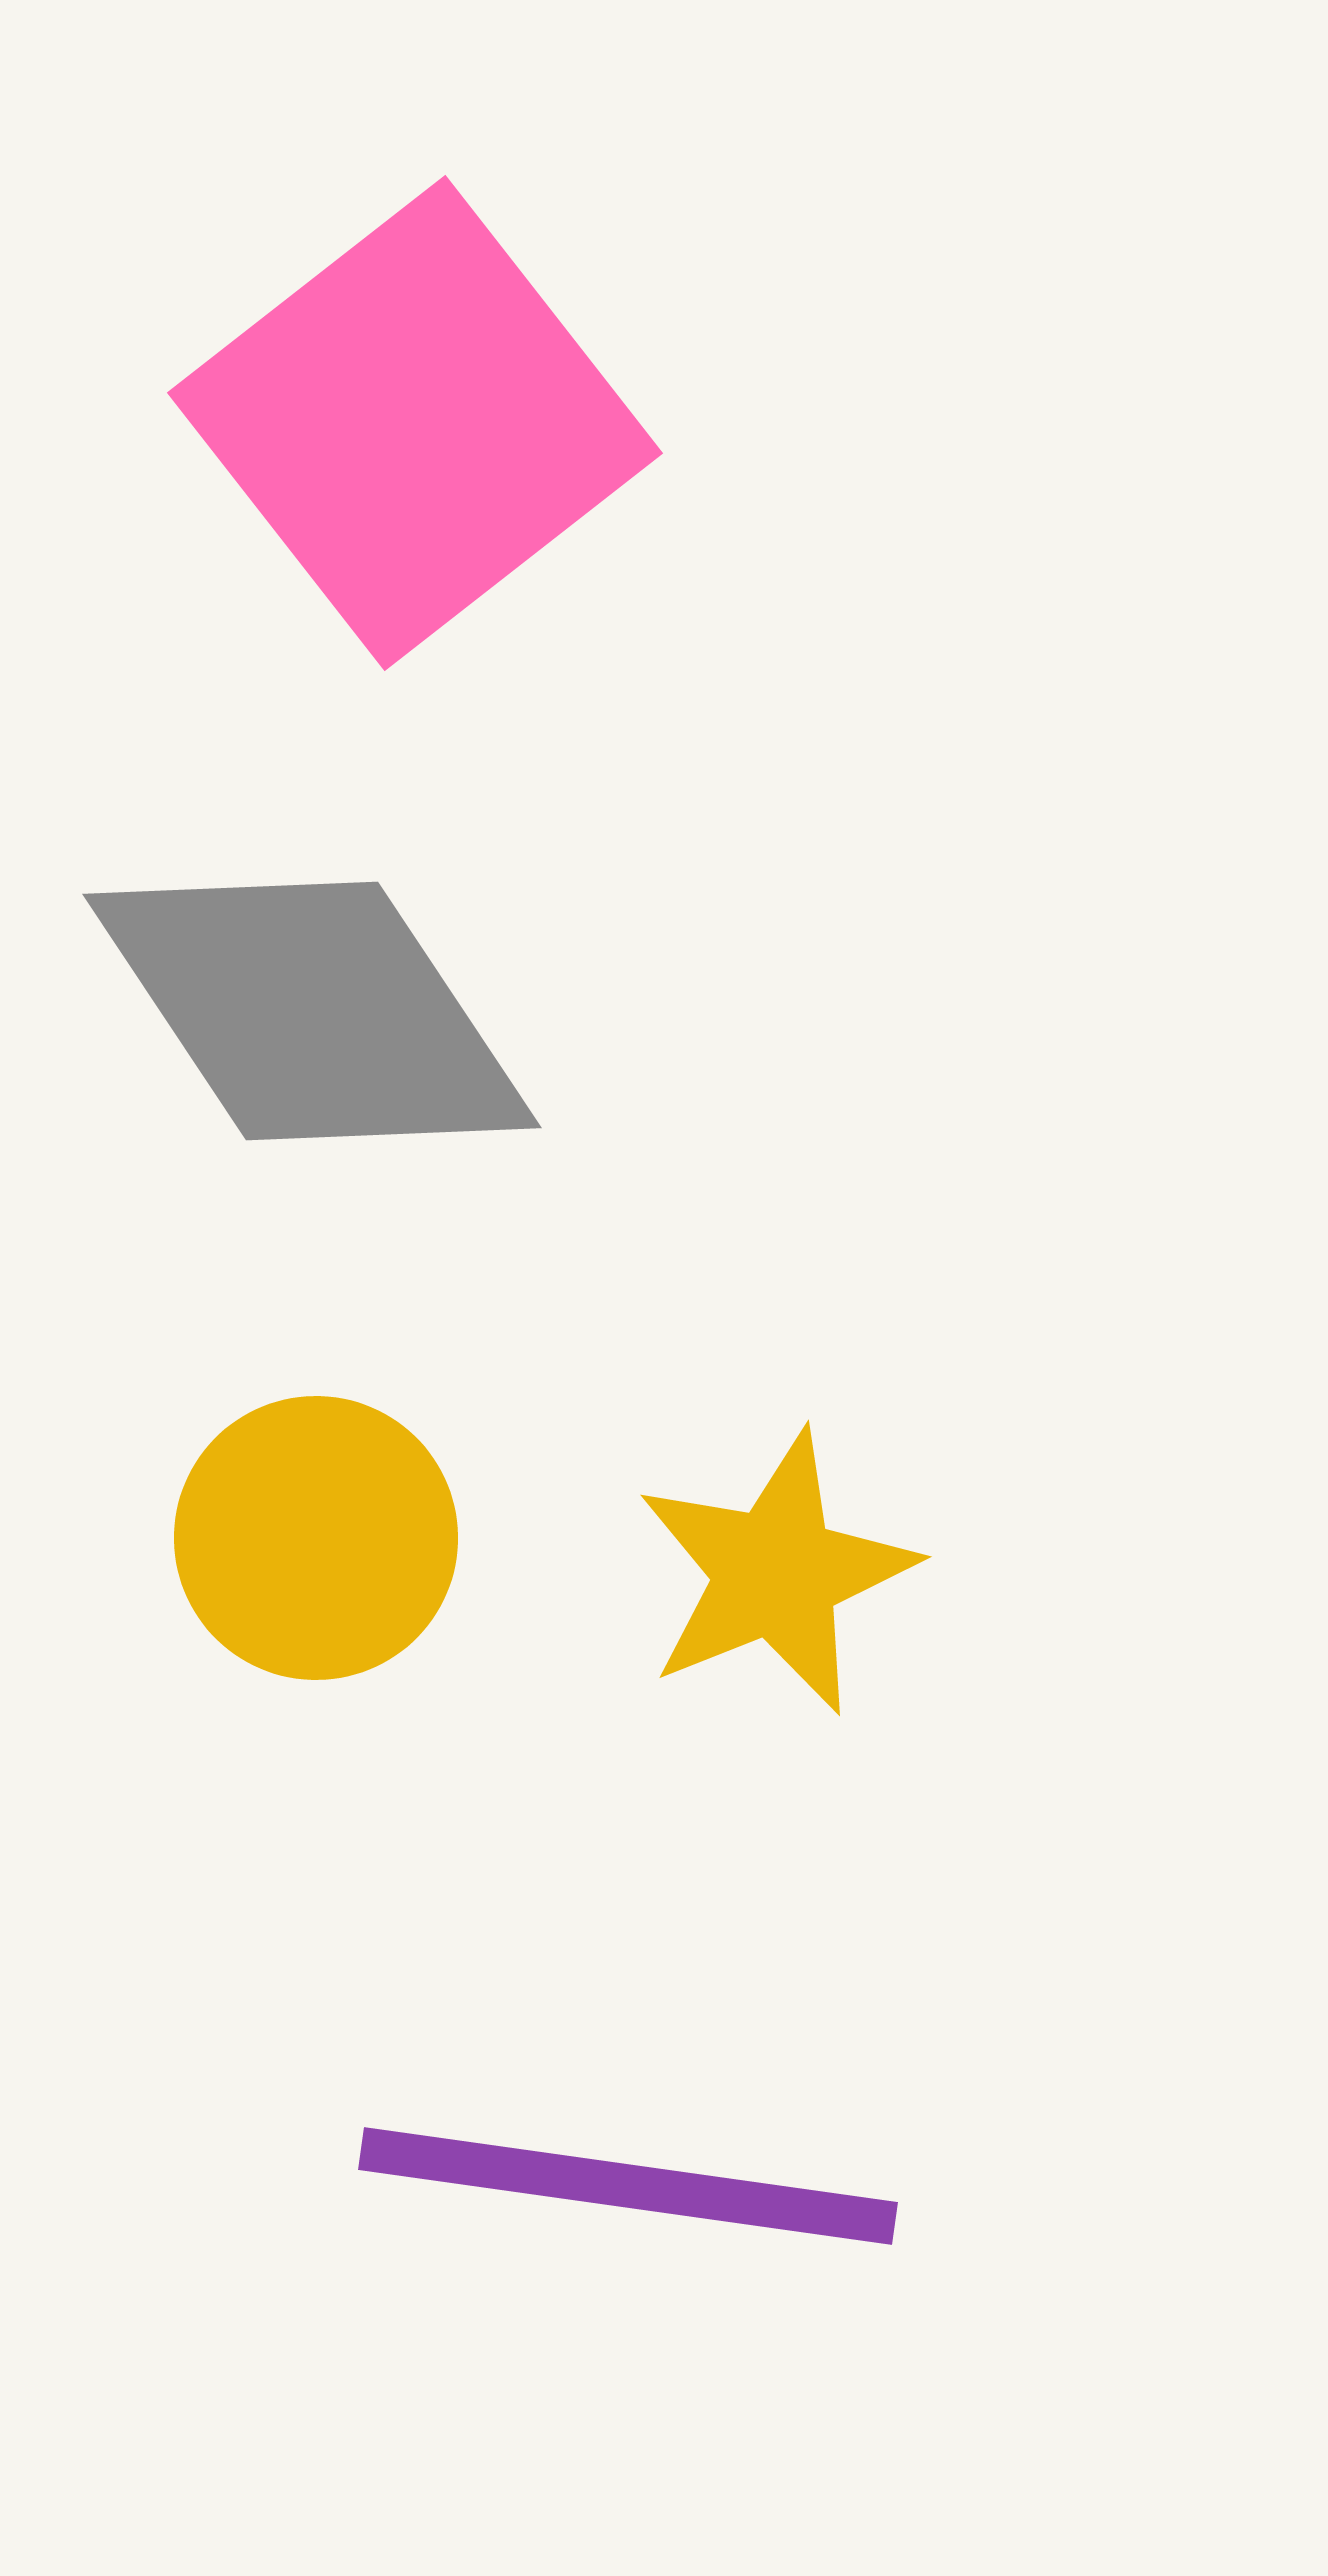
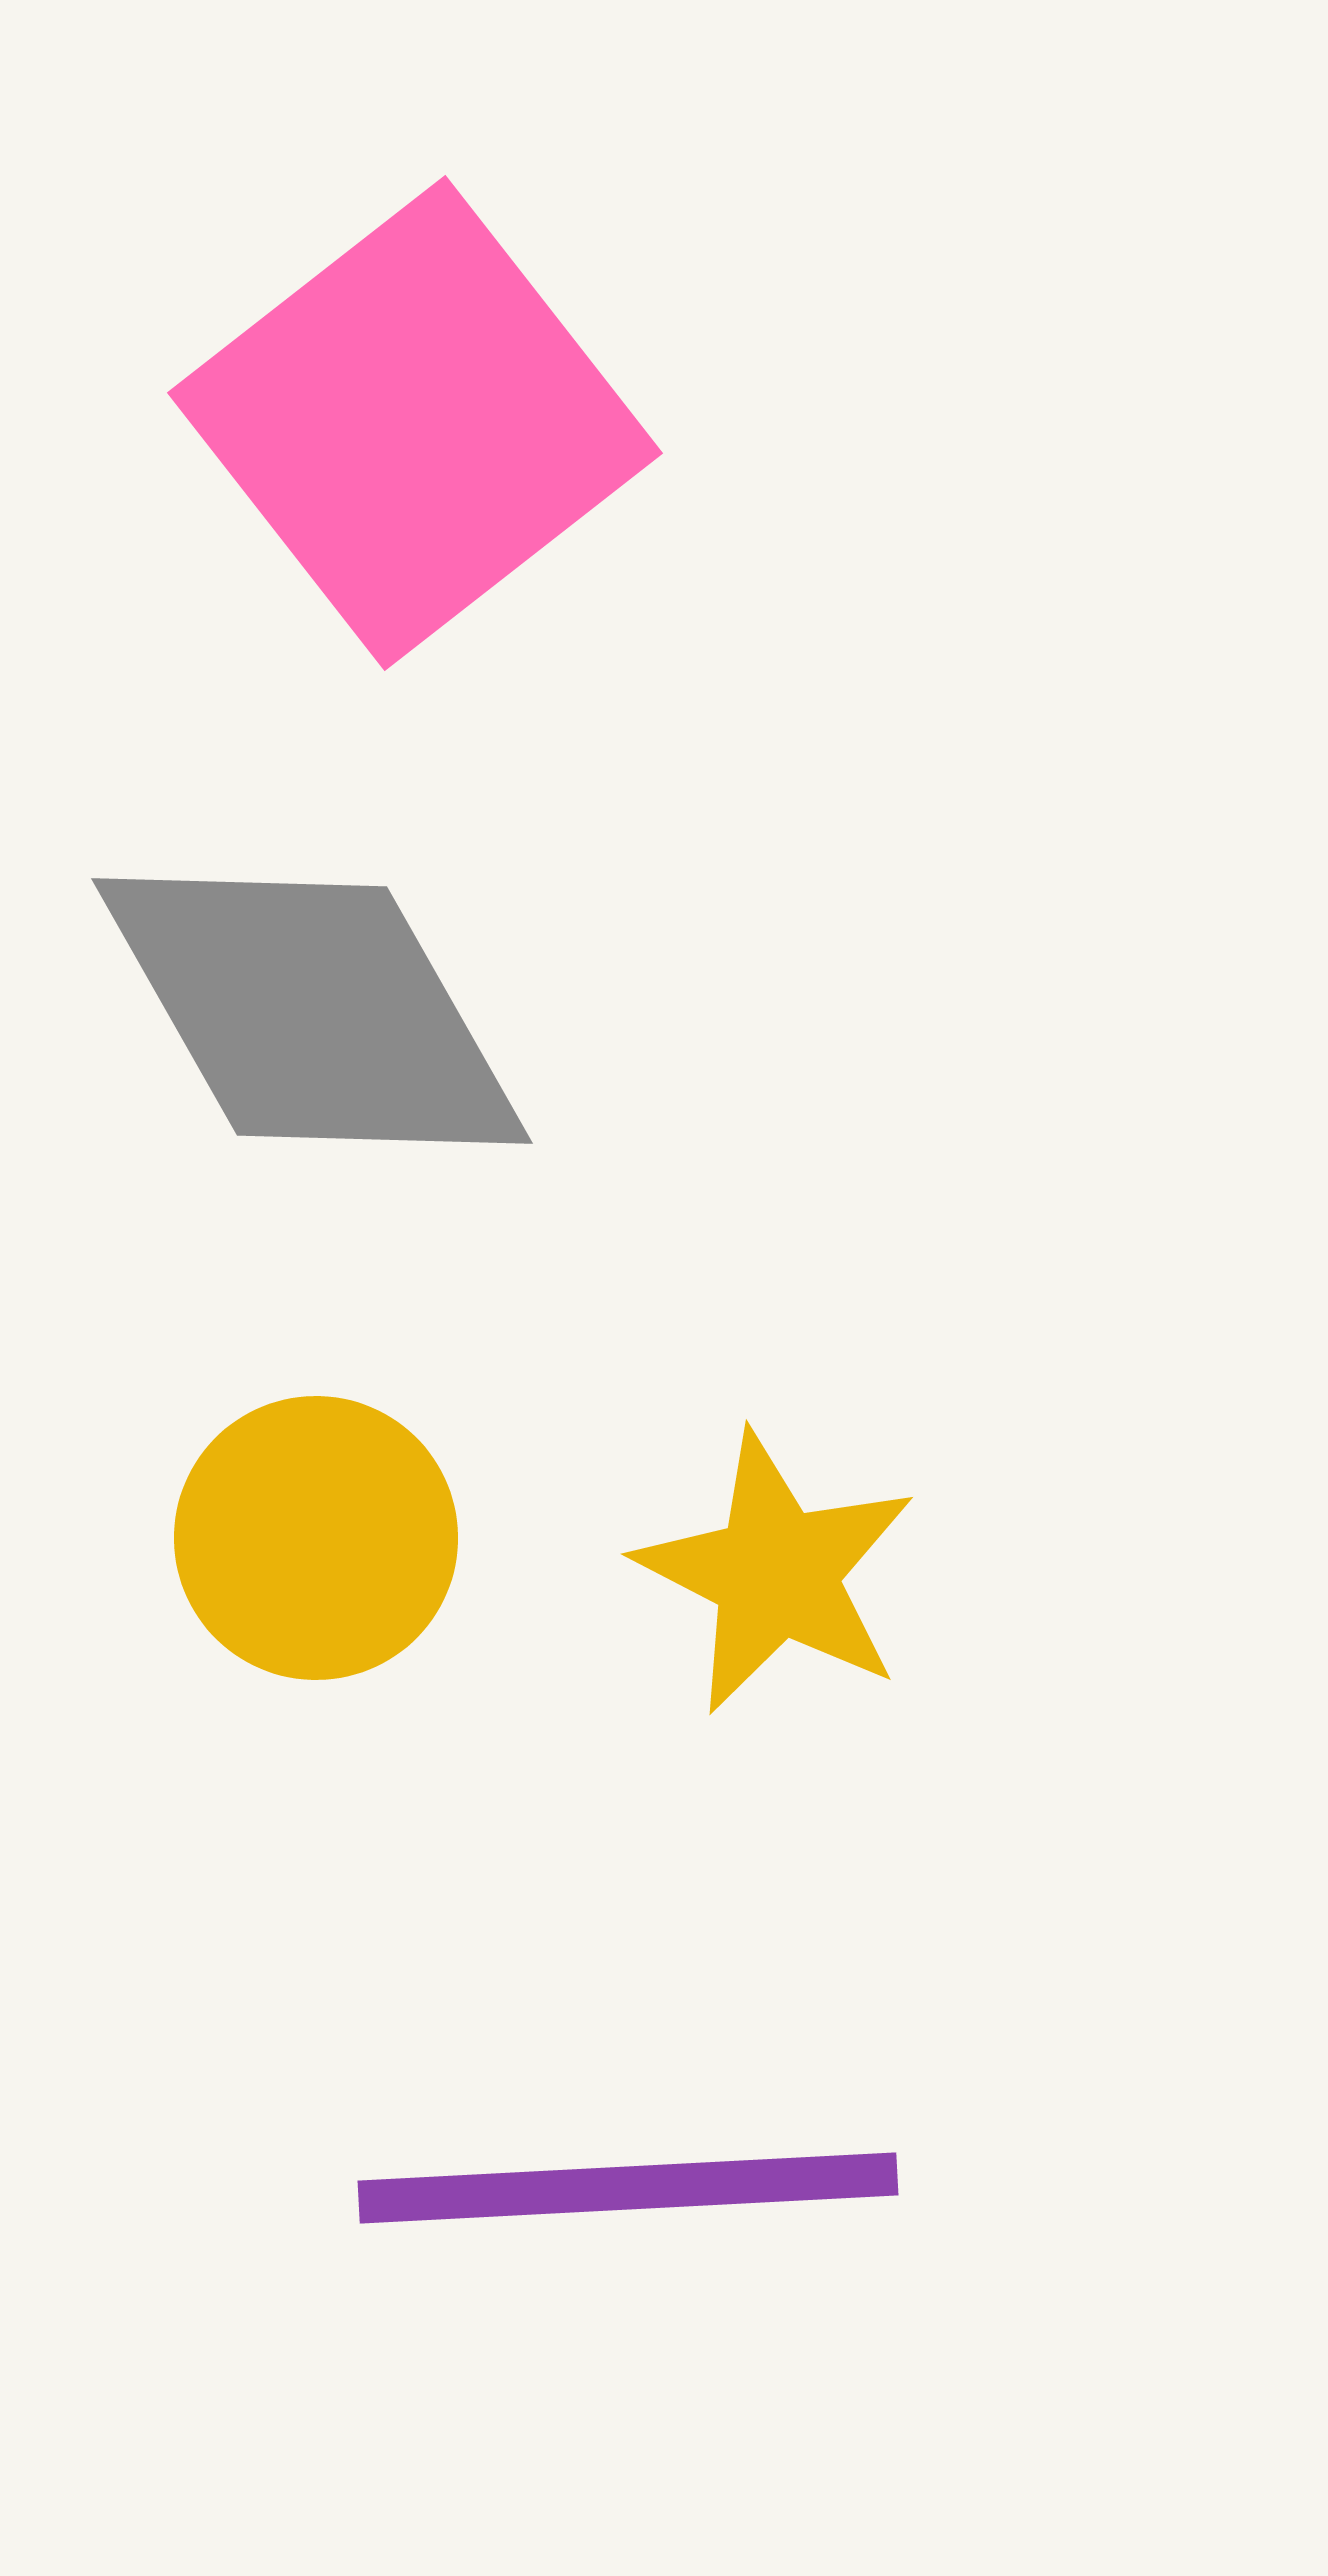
gray diamond: rotated 4 degrees clockwise
yellow star: rotated 23 degrees counterclockwise
purple line: moved 2 px down; rotated 11 degrees counterclockwise
